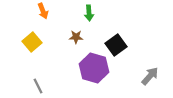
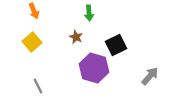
orange arrow: moved 9 px left
brown star: rotated 24 degrees clockwise
black square: rotated 10 degrees clockwise
